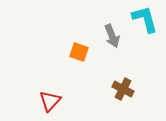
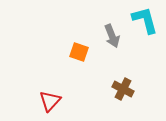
cyan L-shape: moved 1 px down
